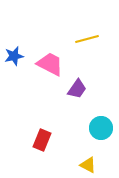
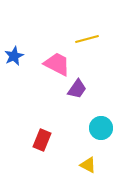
blue star: rotated 12 degrees counterclockwise
pink trapezoid: moved 7 px right
